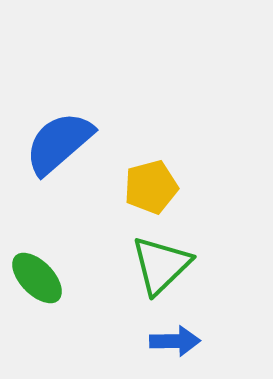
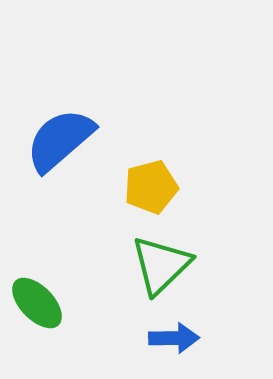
blue semicircle: moved 1 px right, 3 px up
green ellipse: moved 25 px down
blue arrow: moved 1 px left, 3 px up
